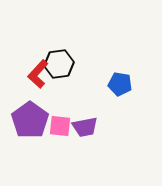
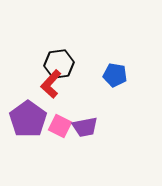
red L-shape: moved 13 px right, 10 px down
blue pentagon: moved 5 px left, 9 px up
purple pentagon: moved 2 px left, 1 px up
pink square: rotated 20 degrees clockwise
